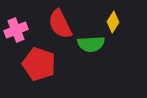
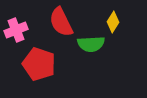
red semicircle: moved 1 px right, 2 px up
